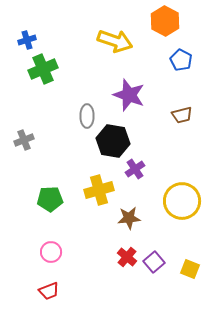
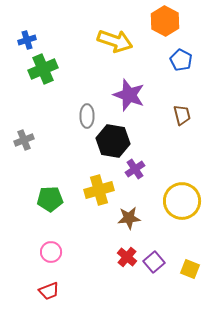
brown trapezoid: rotated 90 degrees counterclockwise
